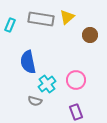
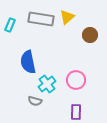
purple rectangle: rotated 21 degrees clockwise
